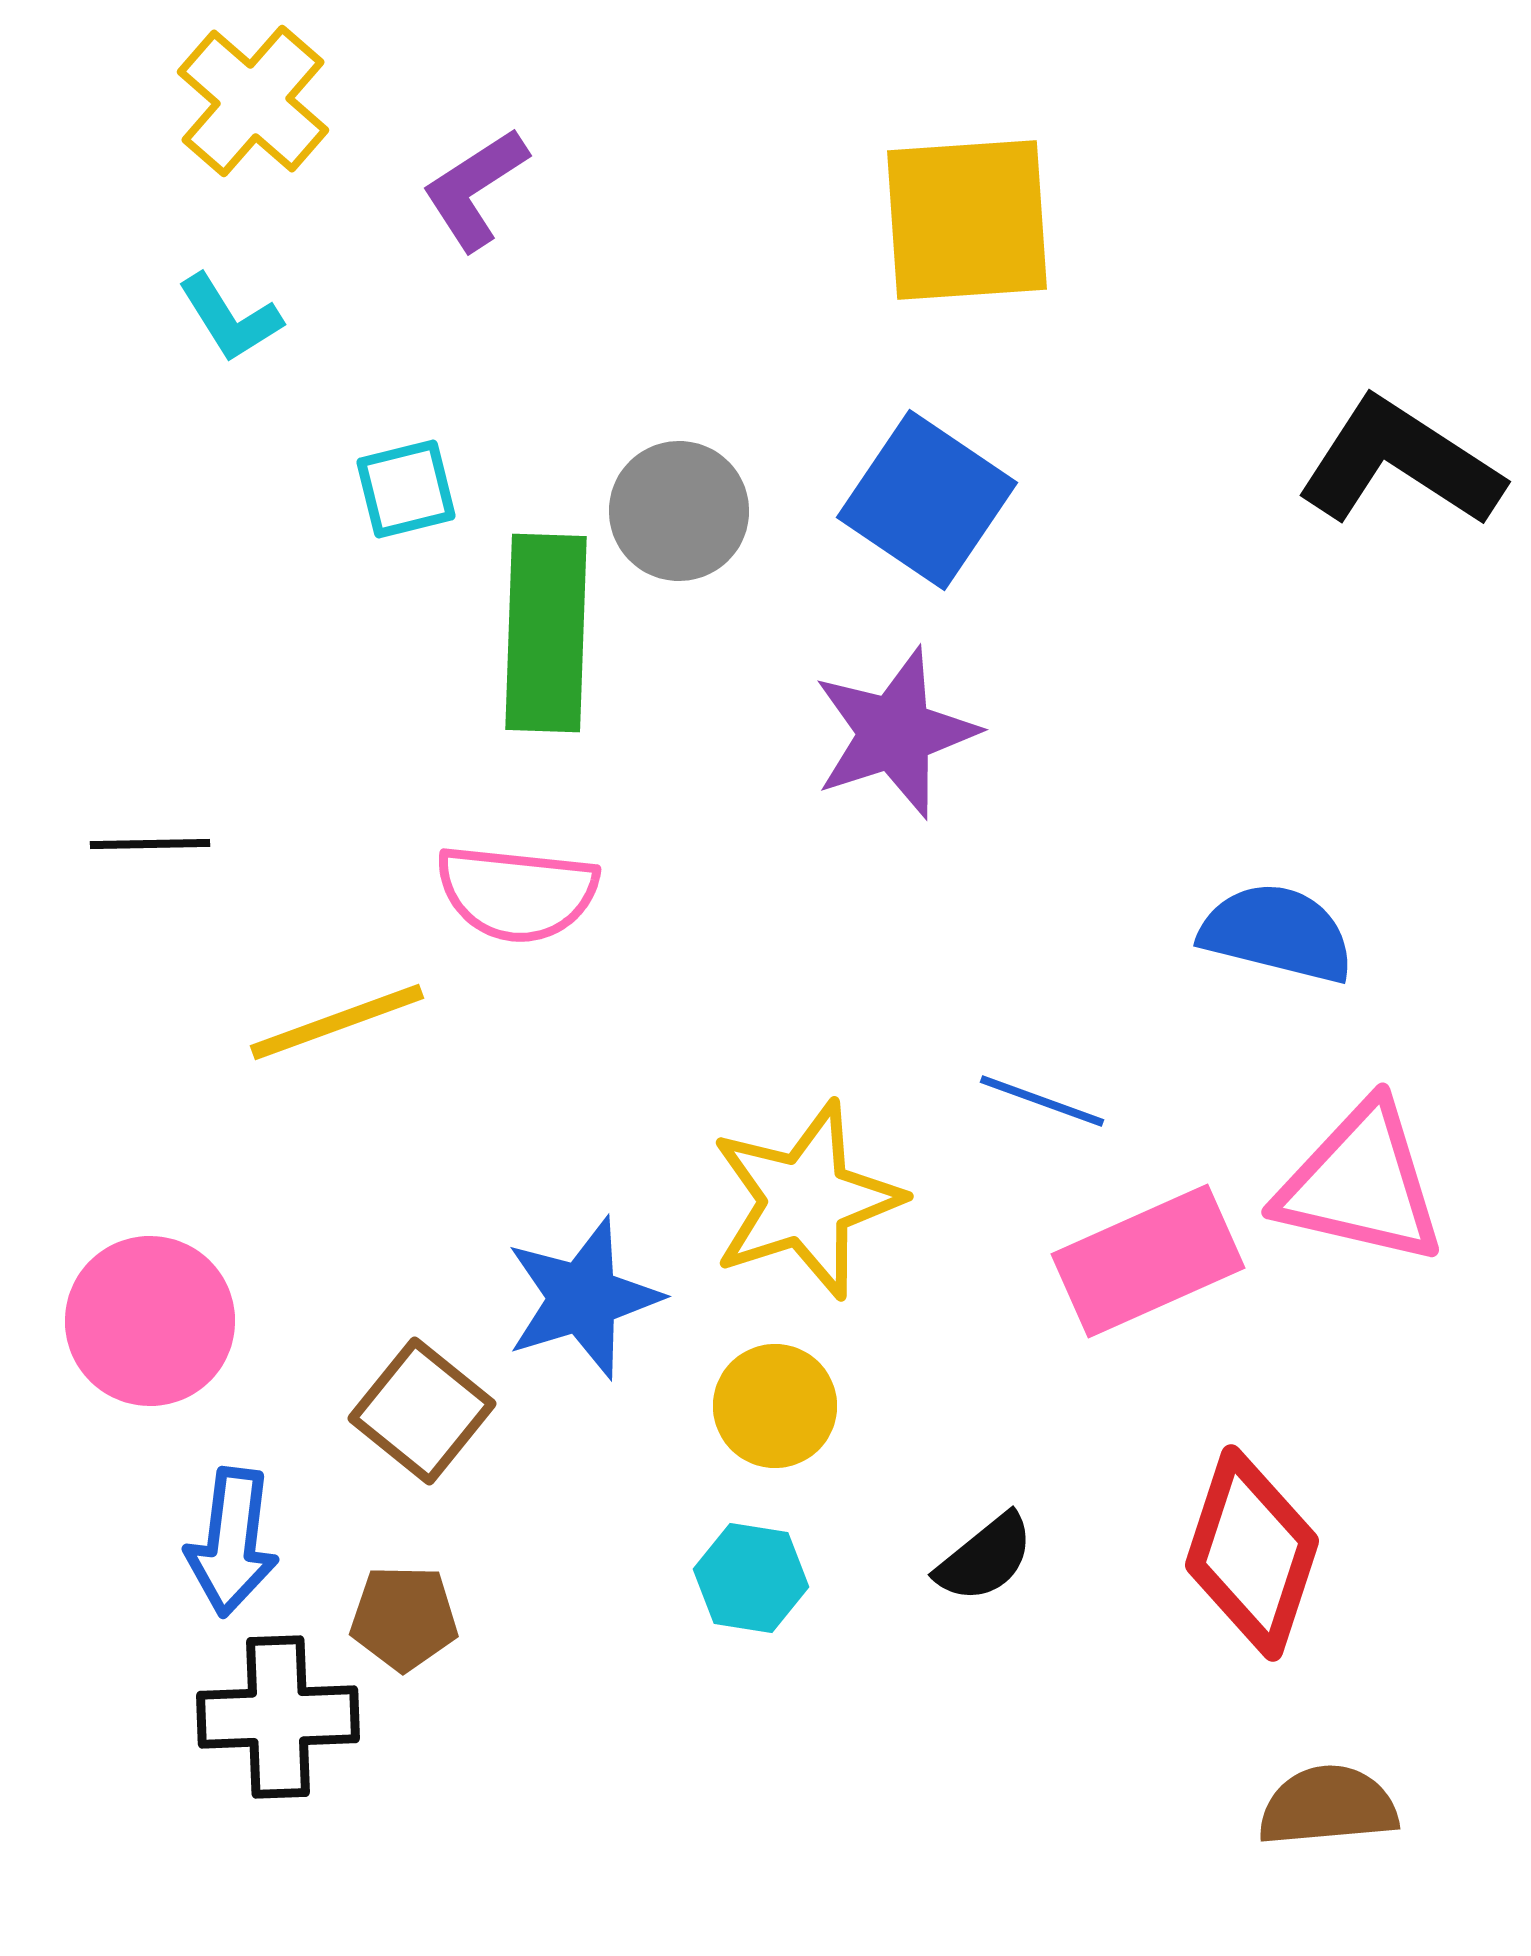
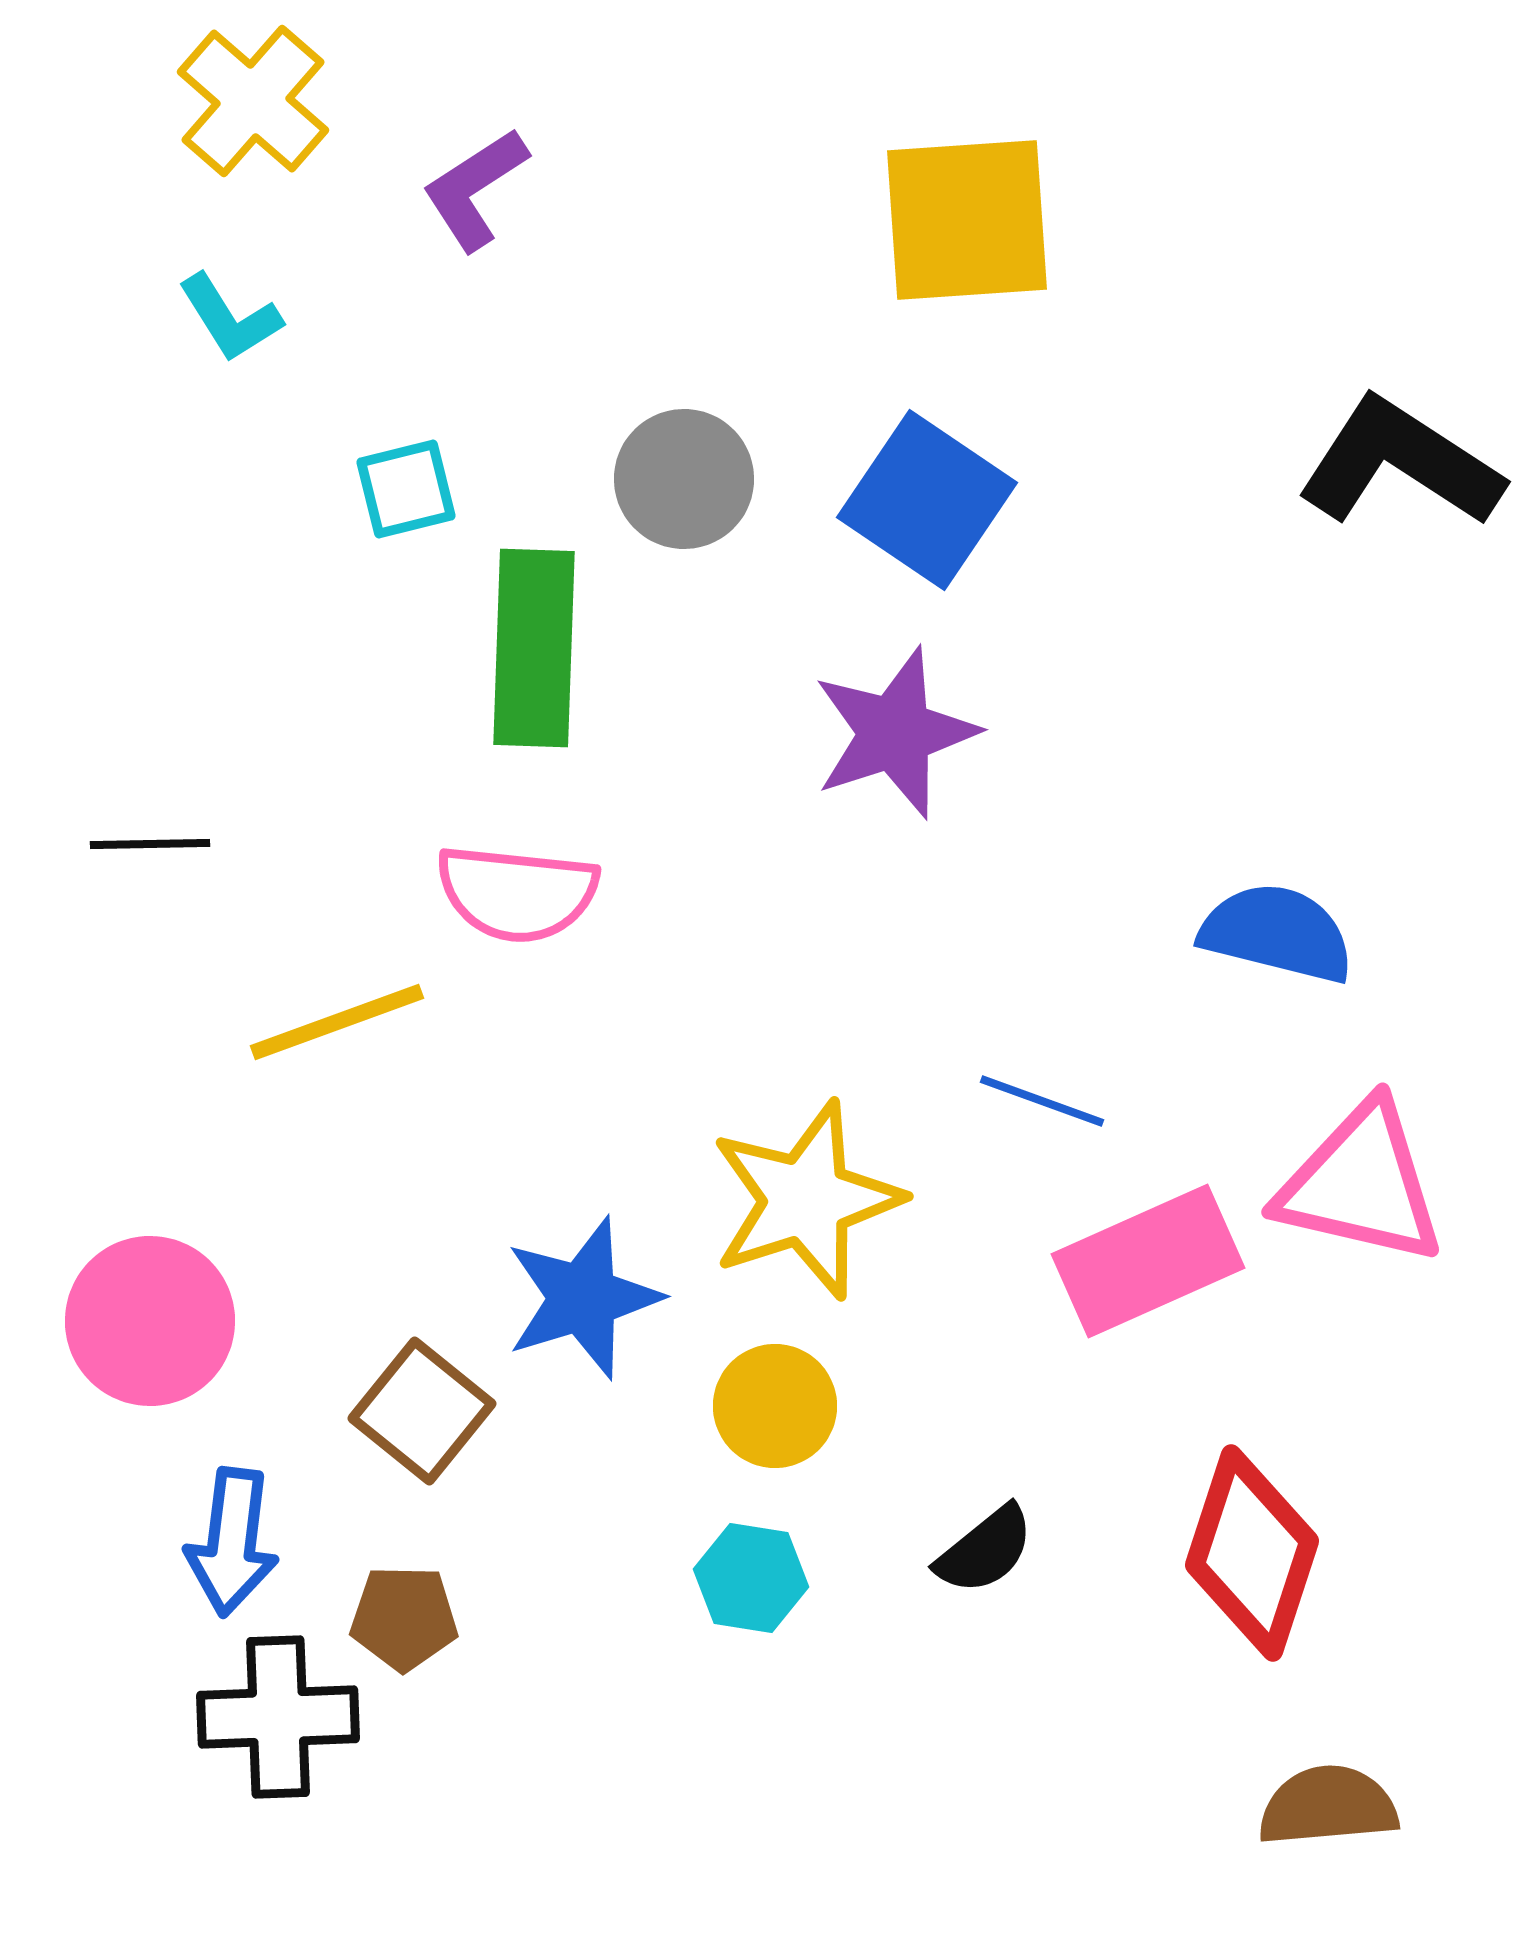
gray circle: moved 5 px right, 32 px up
green rectangle: moved 12 px left, 15 px down
black semicircle: moved 8 px up
